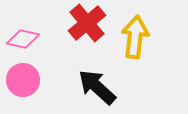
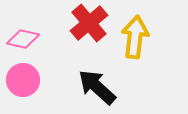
red cross: moved 2 px right
